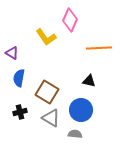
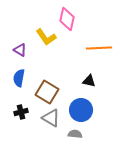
pink diamond: moved 3 px left, 1 px up; rotated 10 degrees counterclockwise
purple triangle: moved 8 px right, 3 px up
black cross: moved 1 px right
